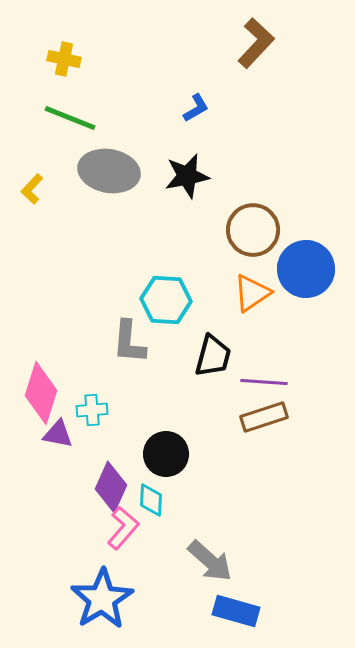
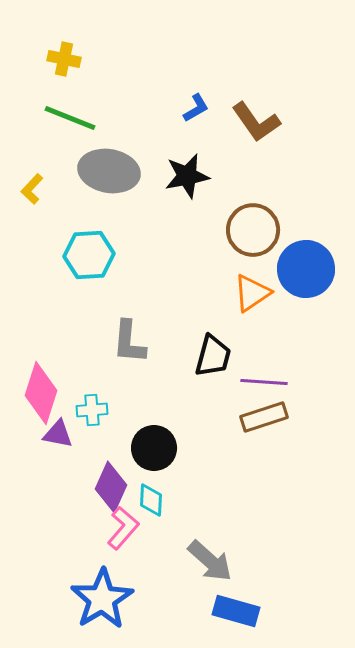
brown L-shape: moved 79 px down; rotated 102 degrees clockwise
cyan hexagon: moved 77 px left, 45 px up; rotated 6 degrees counterclockwise
black circle: moved 12 px left, 6 px up
